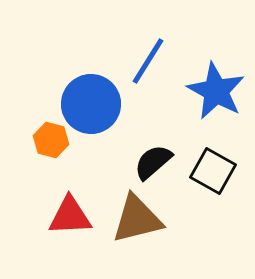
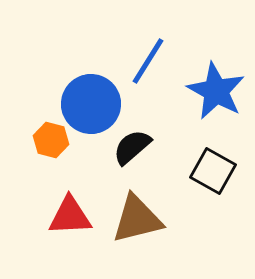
black semicircle: moved 21 px left, 15 px up
